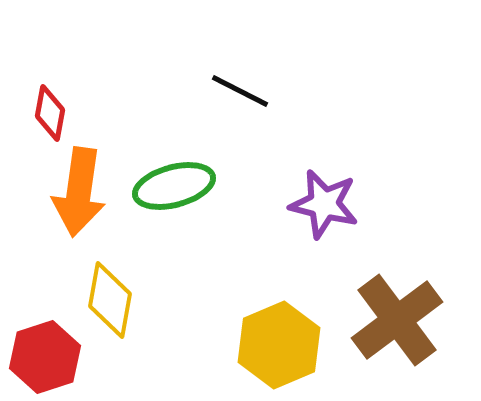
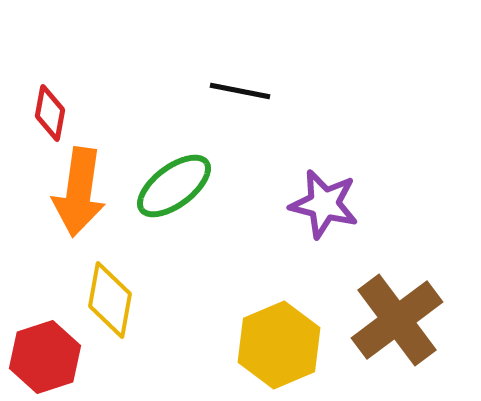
black line: rotated 16 degrees counterclockwise
green ellipse: rotated 22 degrees counterclockwise
